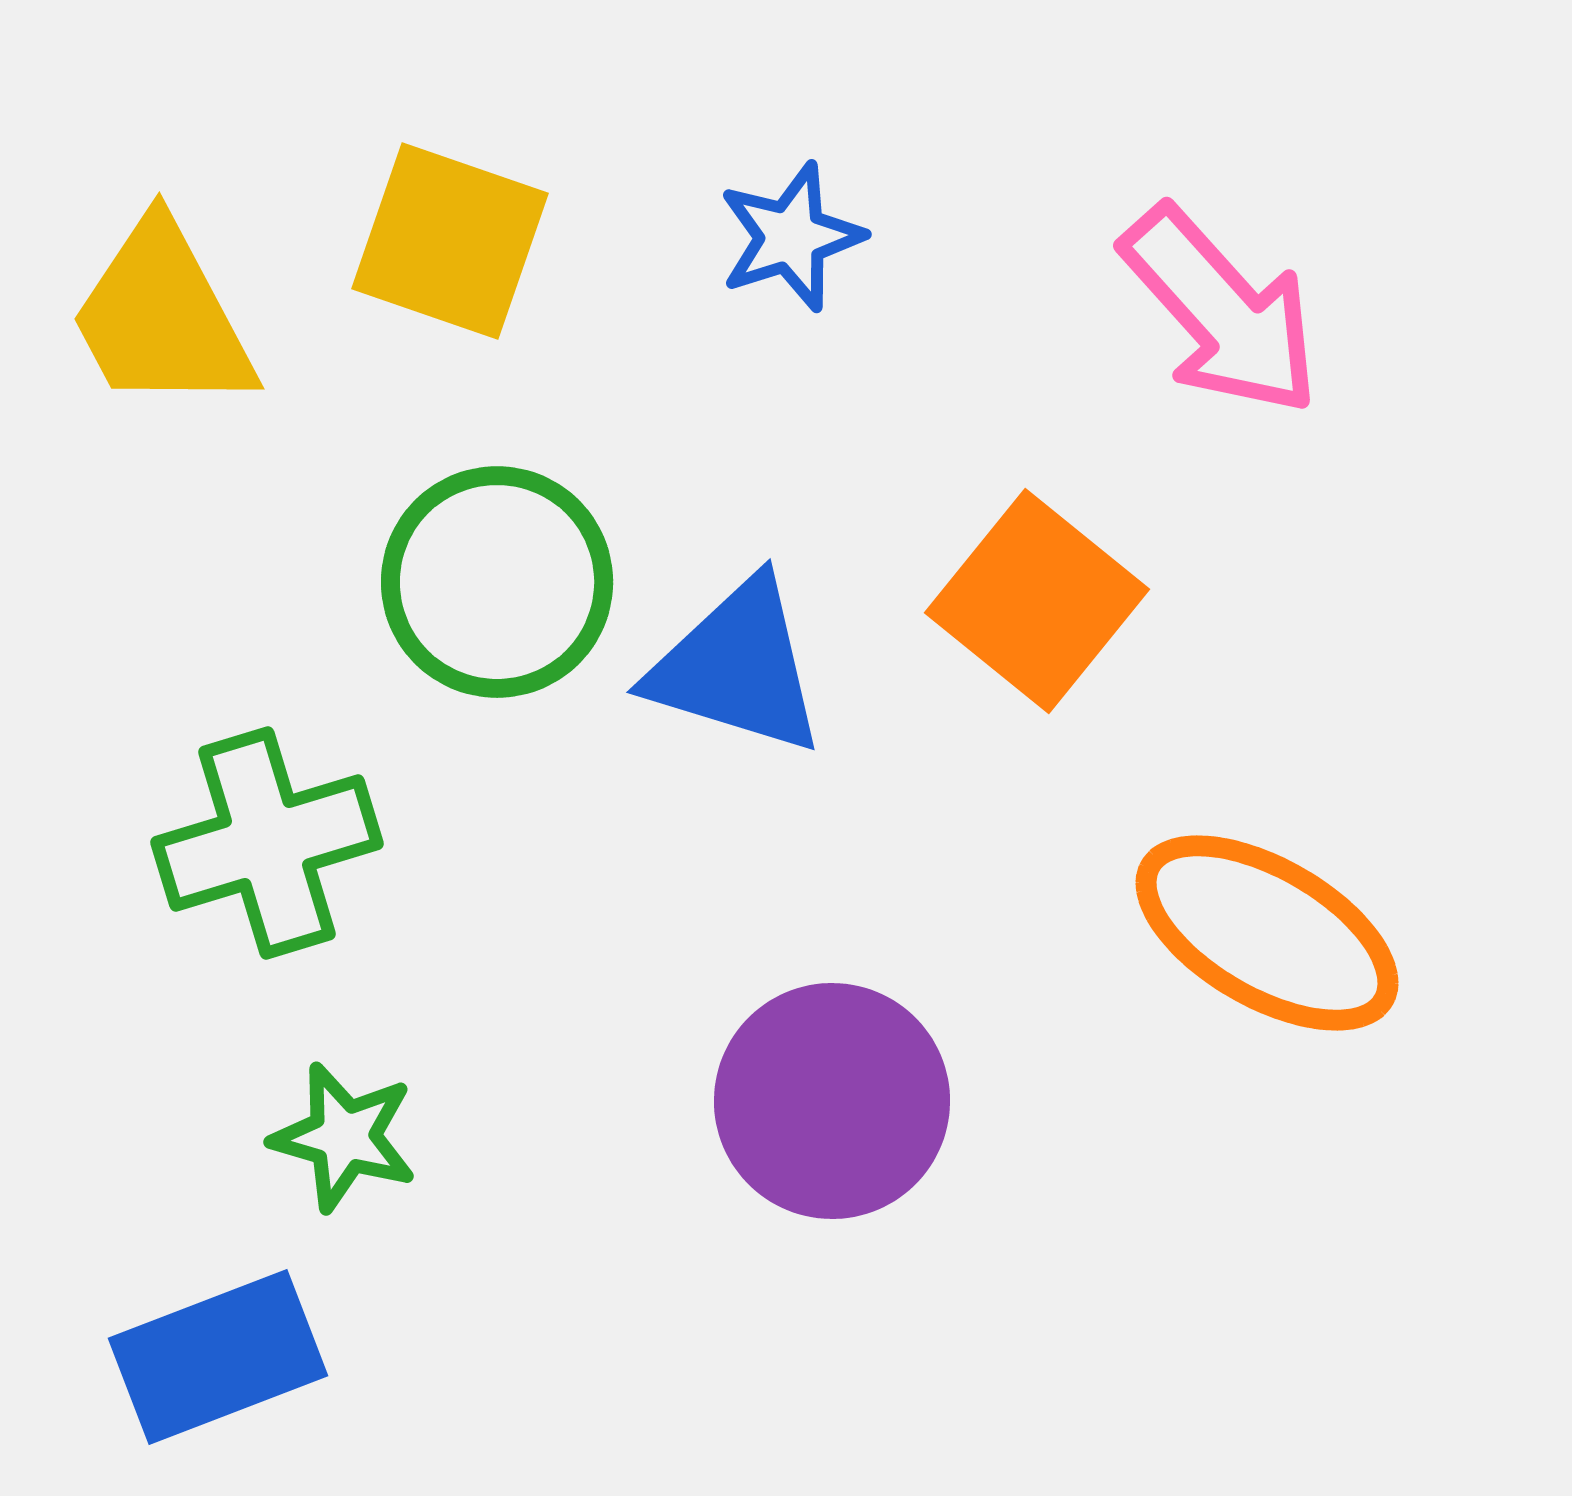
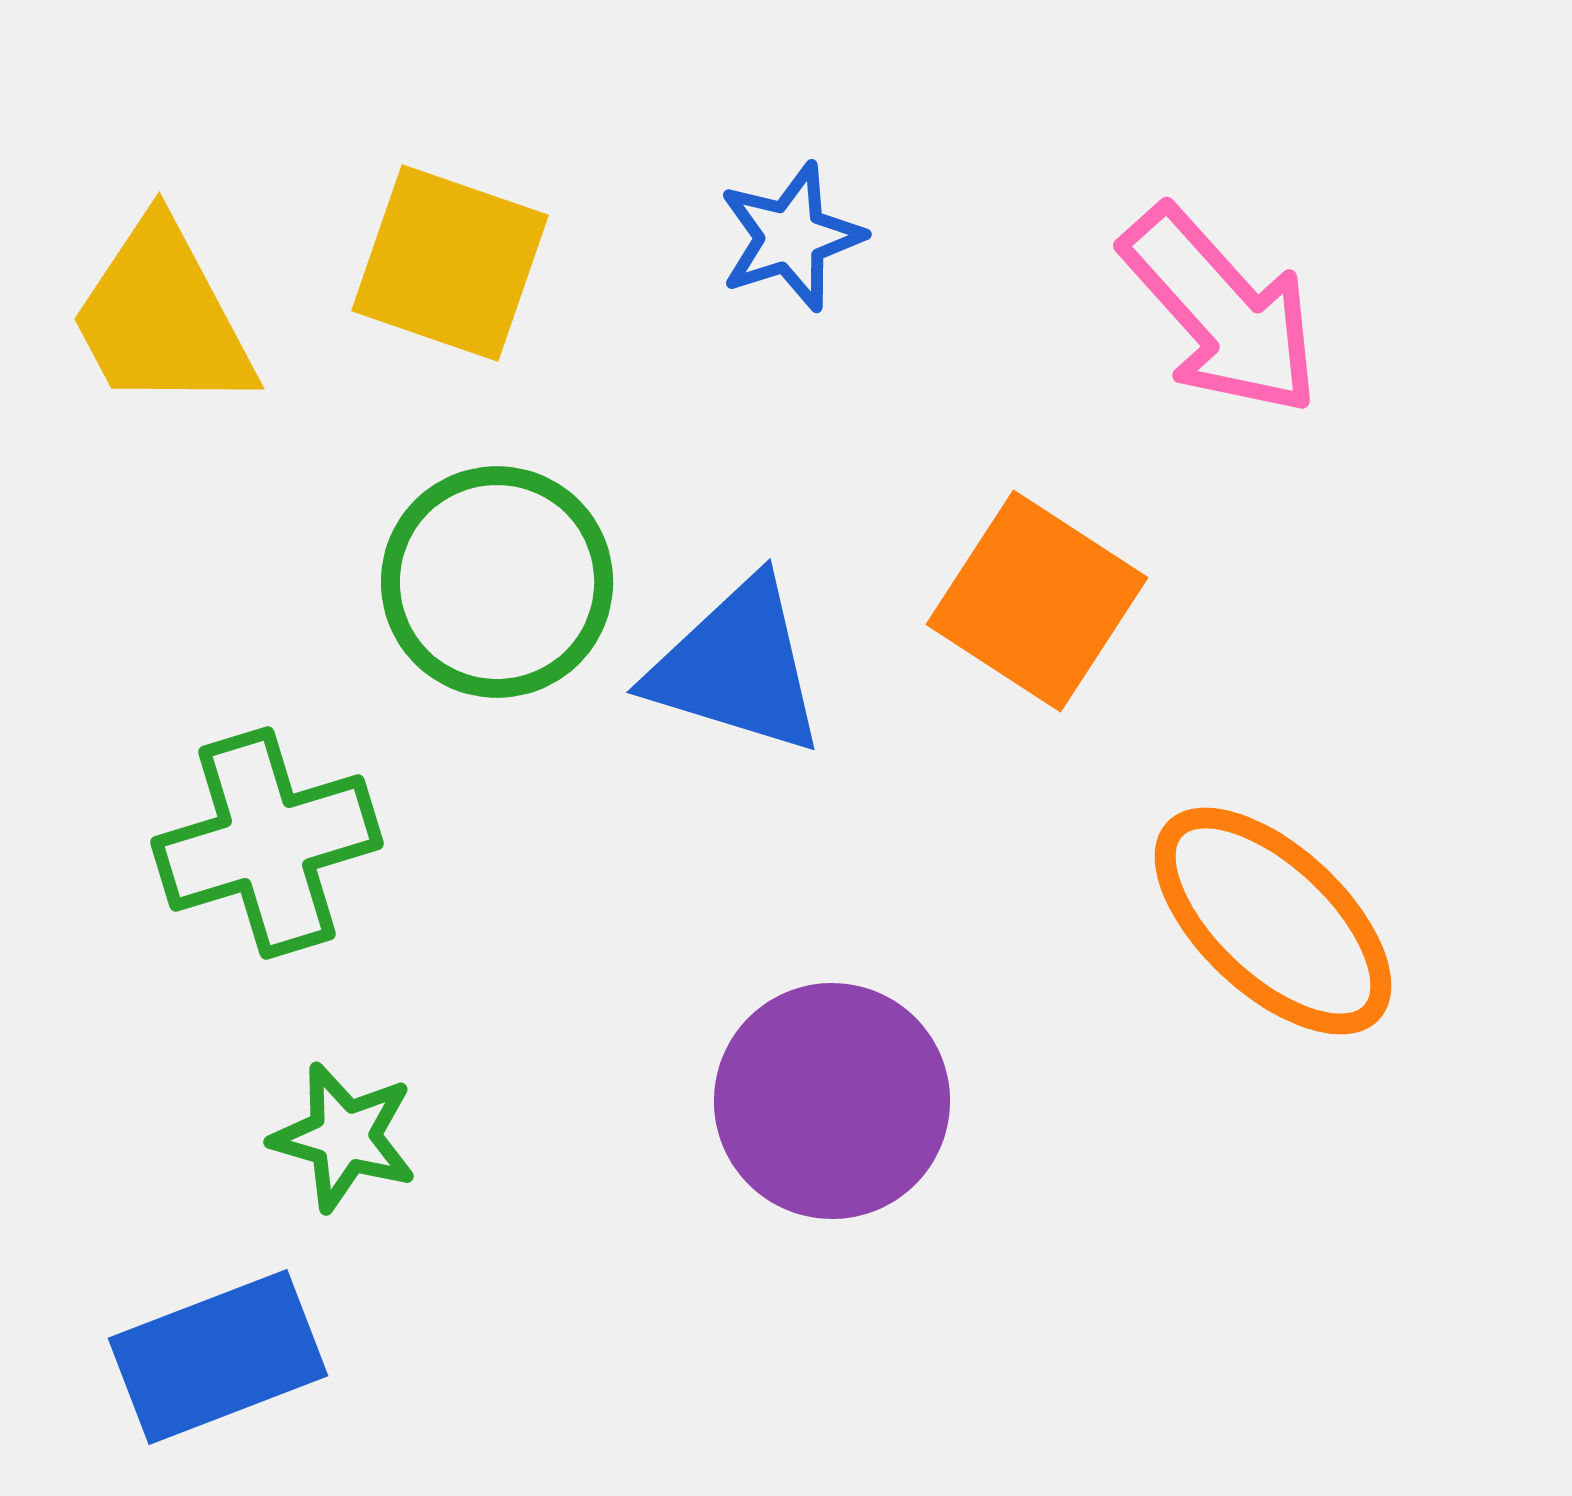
yellow square: moved 22 px down
orange square: rotated 6 degrees counterclockwise
orange ellipse: moved 6 px right, 12 px up; rotated 13 degrees clockwise
